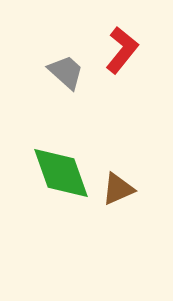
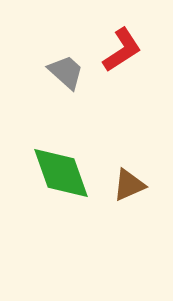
red L-shape: rotated 18 degrees clockwise
brown triangle: moved 11 px right, 4 px up
